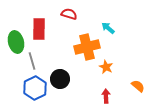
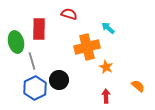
black circle: moved 1 px left, 1 px down
